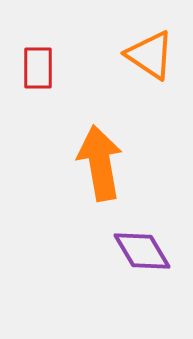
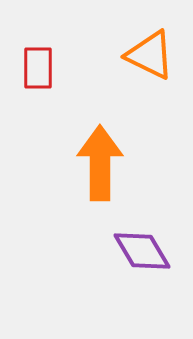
orange triangle: rotated 8 degrees counterclockwise
orange arrow: rotated 10 degrees clockwise
